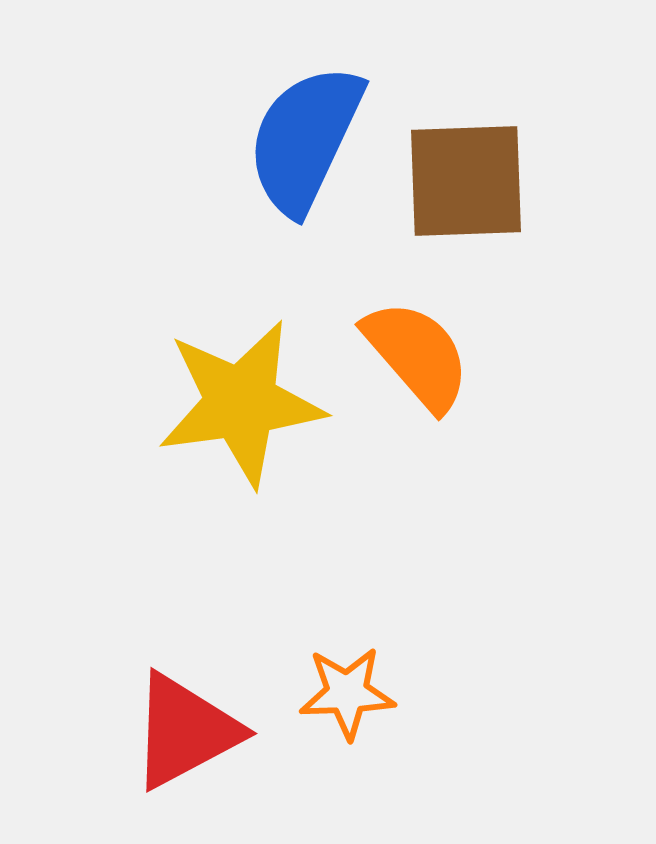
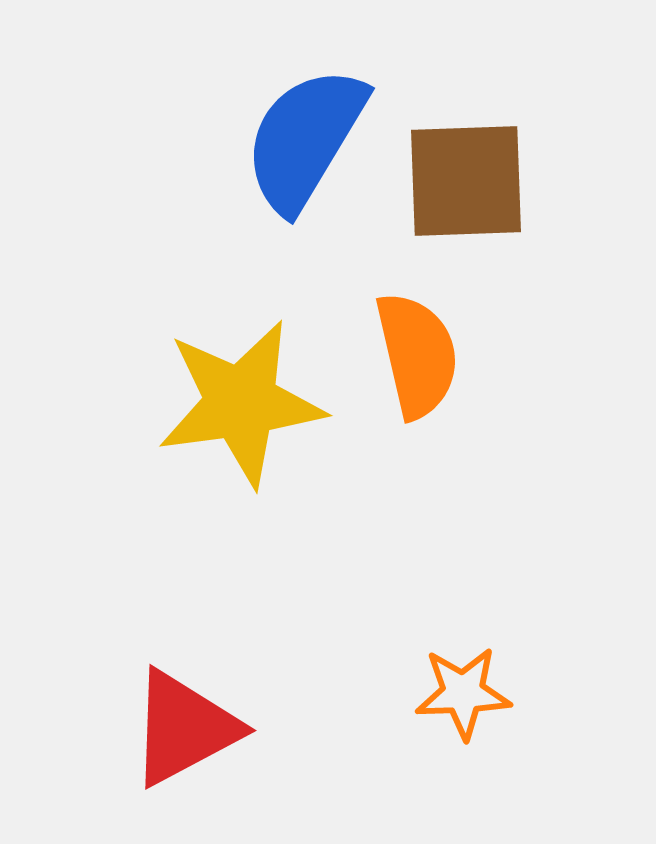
blue semicircle: rotated 6 degrees clockwise
orange semicircle: rotated 28 degrees clockwise
orange star: moved 116 px right
red triangle: moved 1 px left, 3 px up
